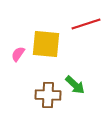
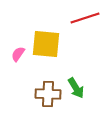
red line: moved 1 px left, 6 px up
green arrow: moved 1 px right, 3 px down; rotated 15 degrees clockwise
brown cross: moved 1 px up
